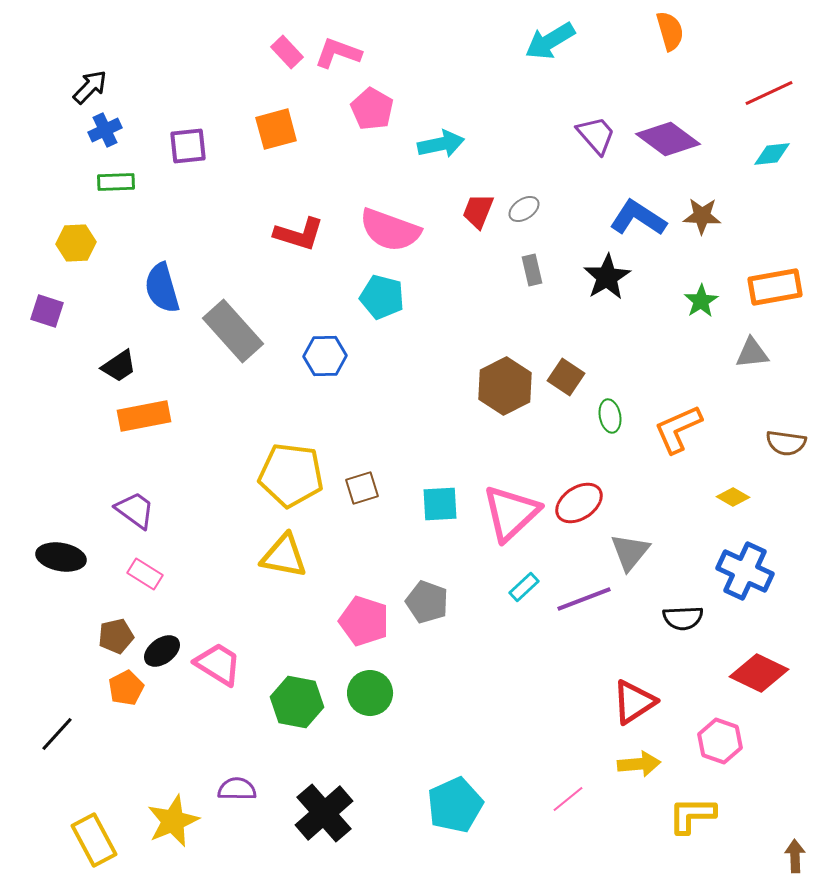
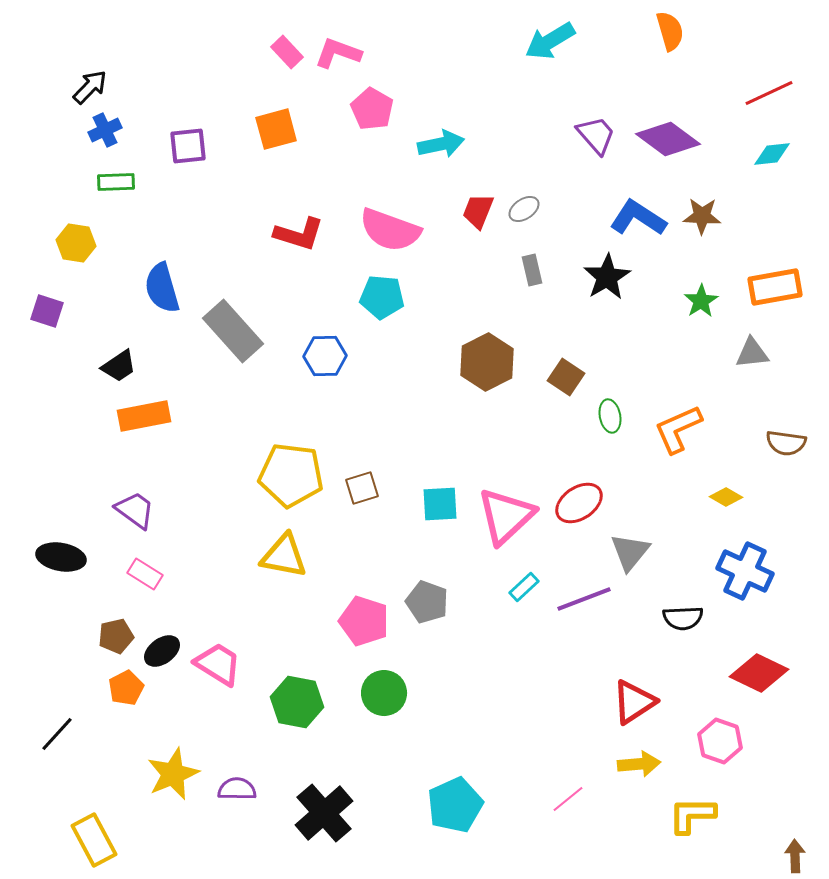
yellow hexagon at (76, 243): rotated 12 degrees clockwise
cyan pentagon at (382, 297): rotated 9 degrees counterclockwise
brown hexagon at (505, 386): moved 18 px left, 24 px up
yellow diamond at (733, 497): moved 7 px left
pink triangle at (511, 513): moved 5 px left, 3 px down
green circle at (370, 693): moved 14 px right
yellow star at (173, 821): moved 47 px up
